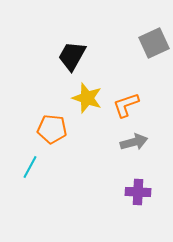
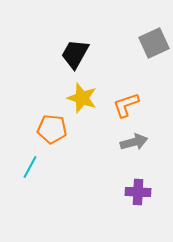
black trapezoid: moved 3 px right, 2 px up
yellow star: moved 5 px left
